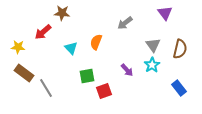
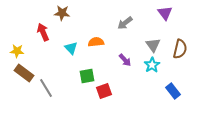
red arrow: rotated 108 degrees clockwise
orange semicircle: rotated 63 degrees clockwise
yellow star: moved 1 px left, 4 px down
purple arrow: moved 2 px left, 10 px up
blue rectangle: moved 6 px left, 3 px down
